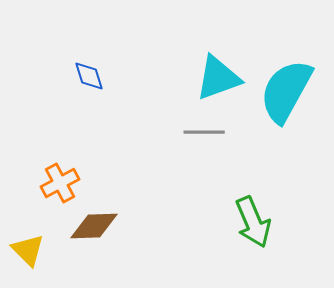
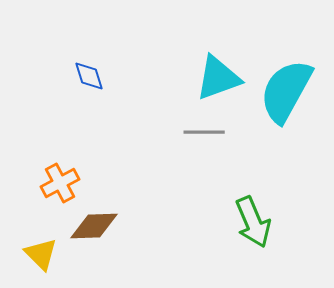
yellow triangle: moved 13 px right, 4 px down
